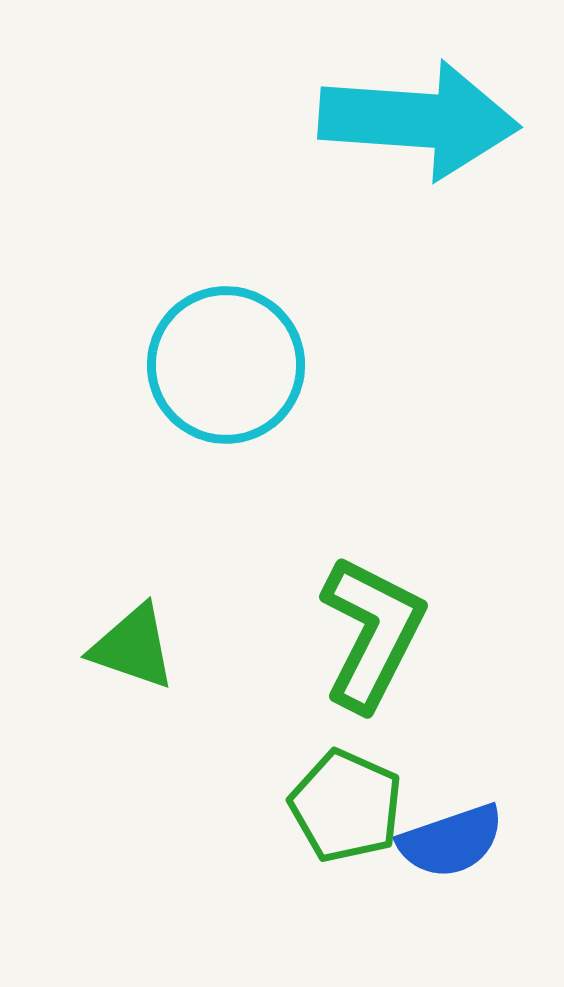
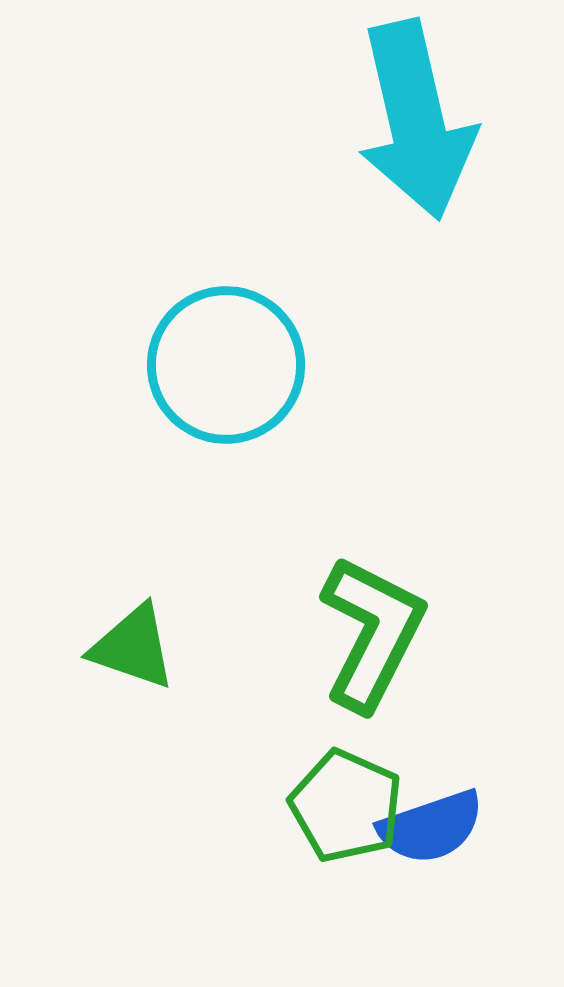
cyan arrow: moved 3 px left; rotated 73 degrees clockwise
blue semicircle: moved 20 px left, 14 px up
